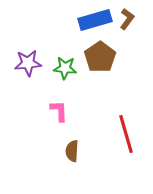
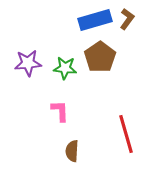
pink L-shape: moved 1 px right
